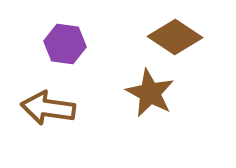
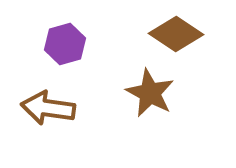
brown diamond: moved 1 px right, 3 px up
purple hexagon: rotated 24 degrees counterclockwise
